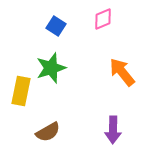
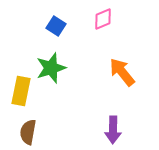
brown semicircle: moved 20 px left; rotated 130 degrees clockwise
